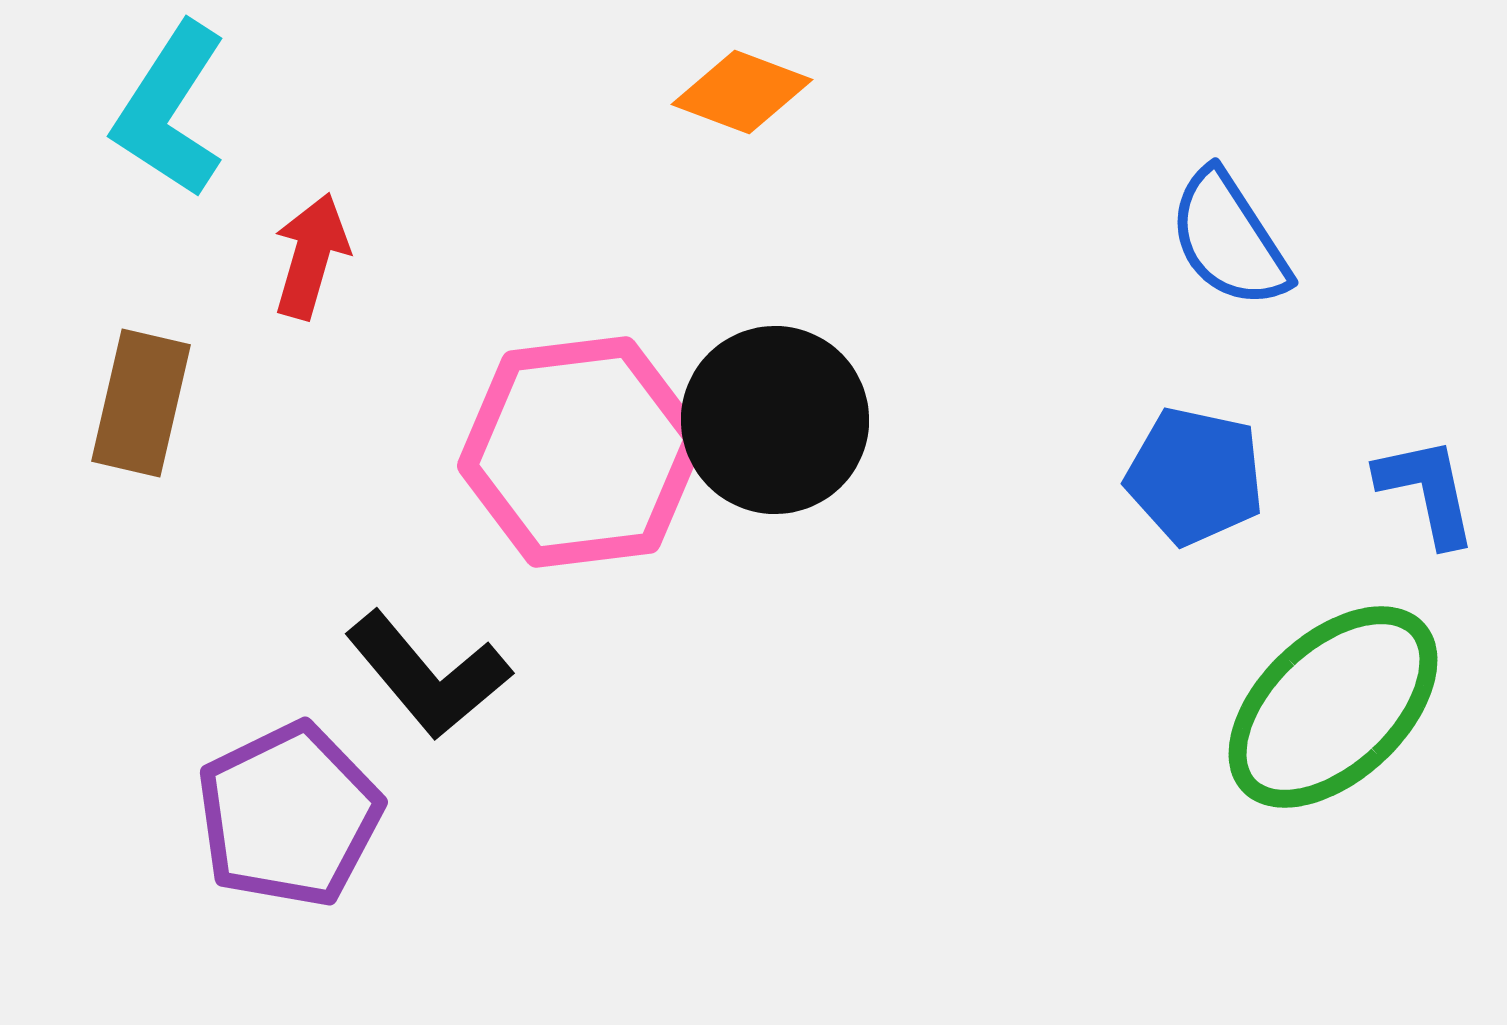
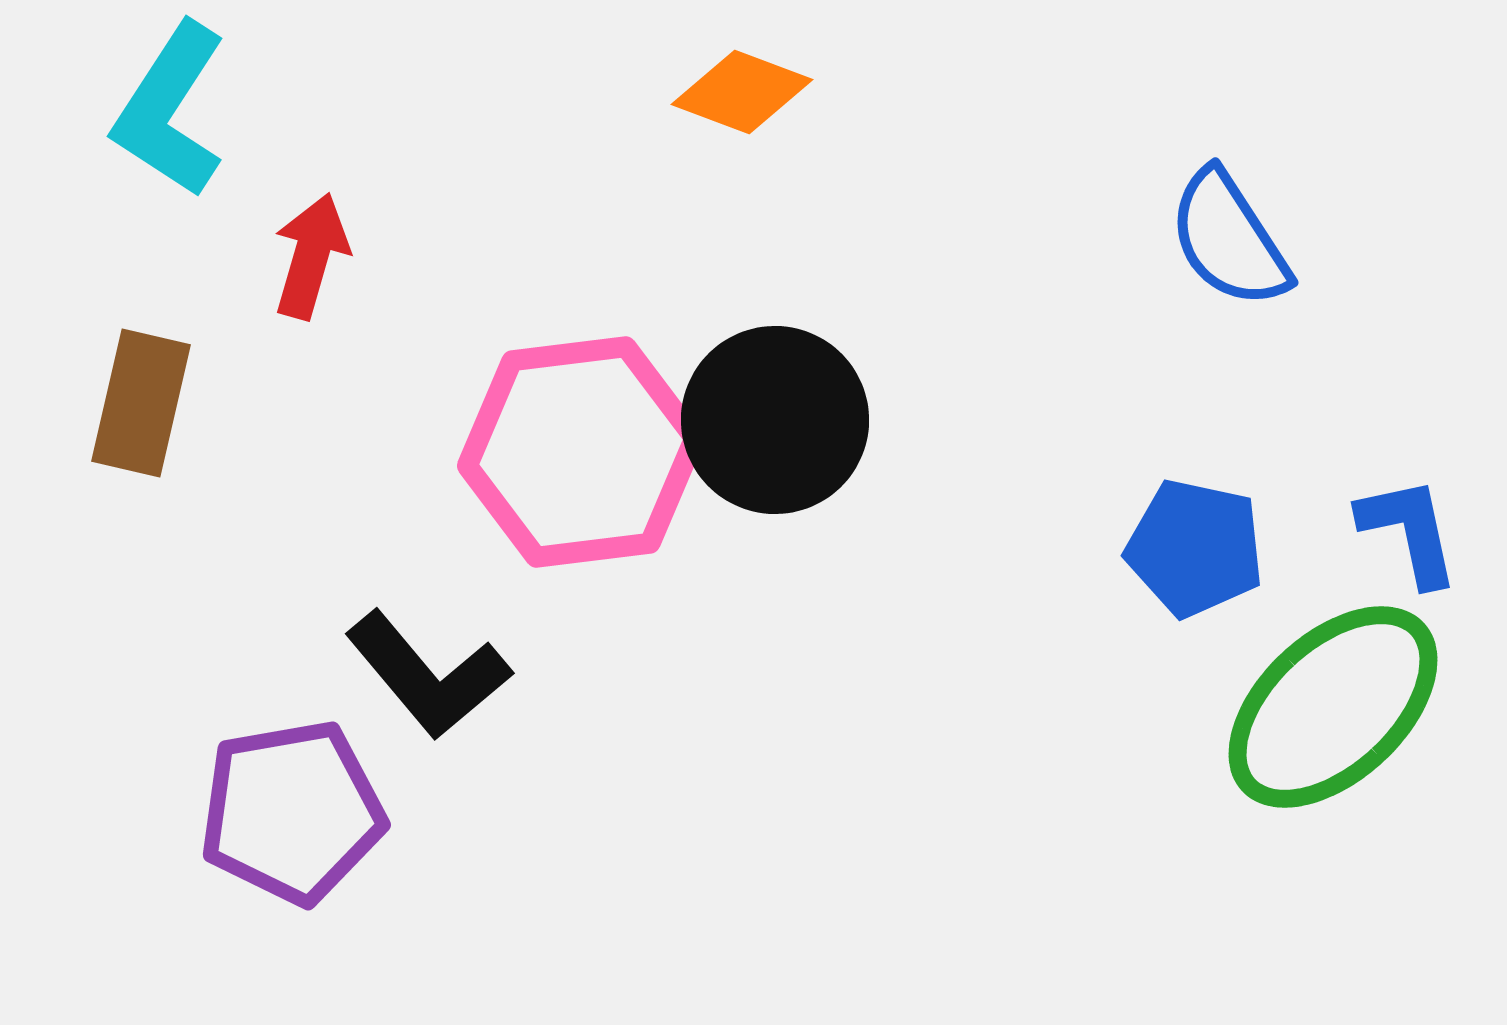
blue pentagon: moved 72 px down
blue L-shape: moved 18 px left, 40 px down
purple pentagon: moved 3 px right, 3 px up; rotated 16 degrees clockwise
